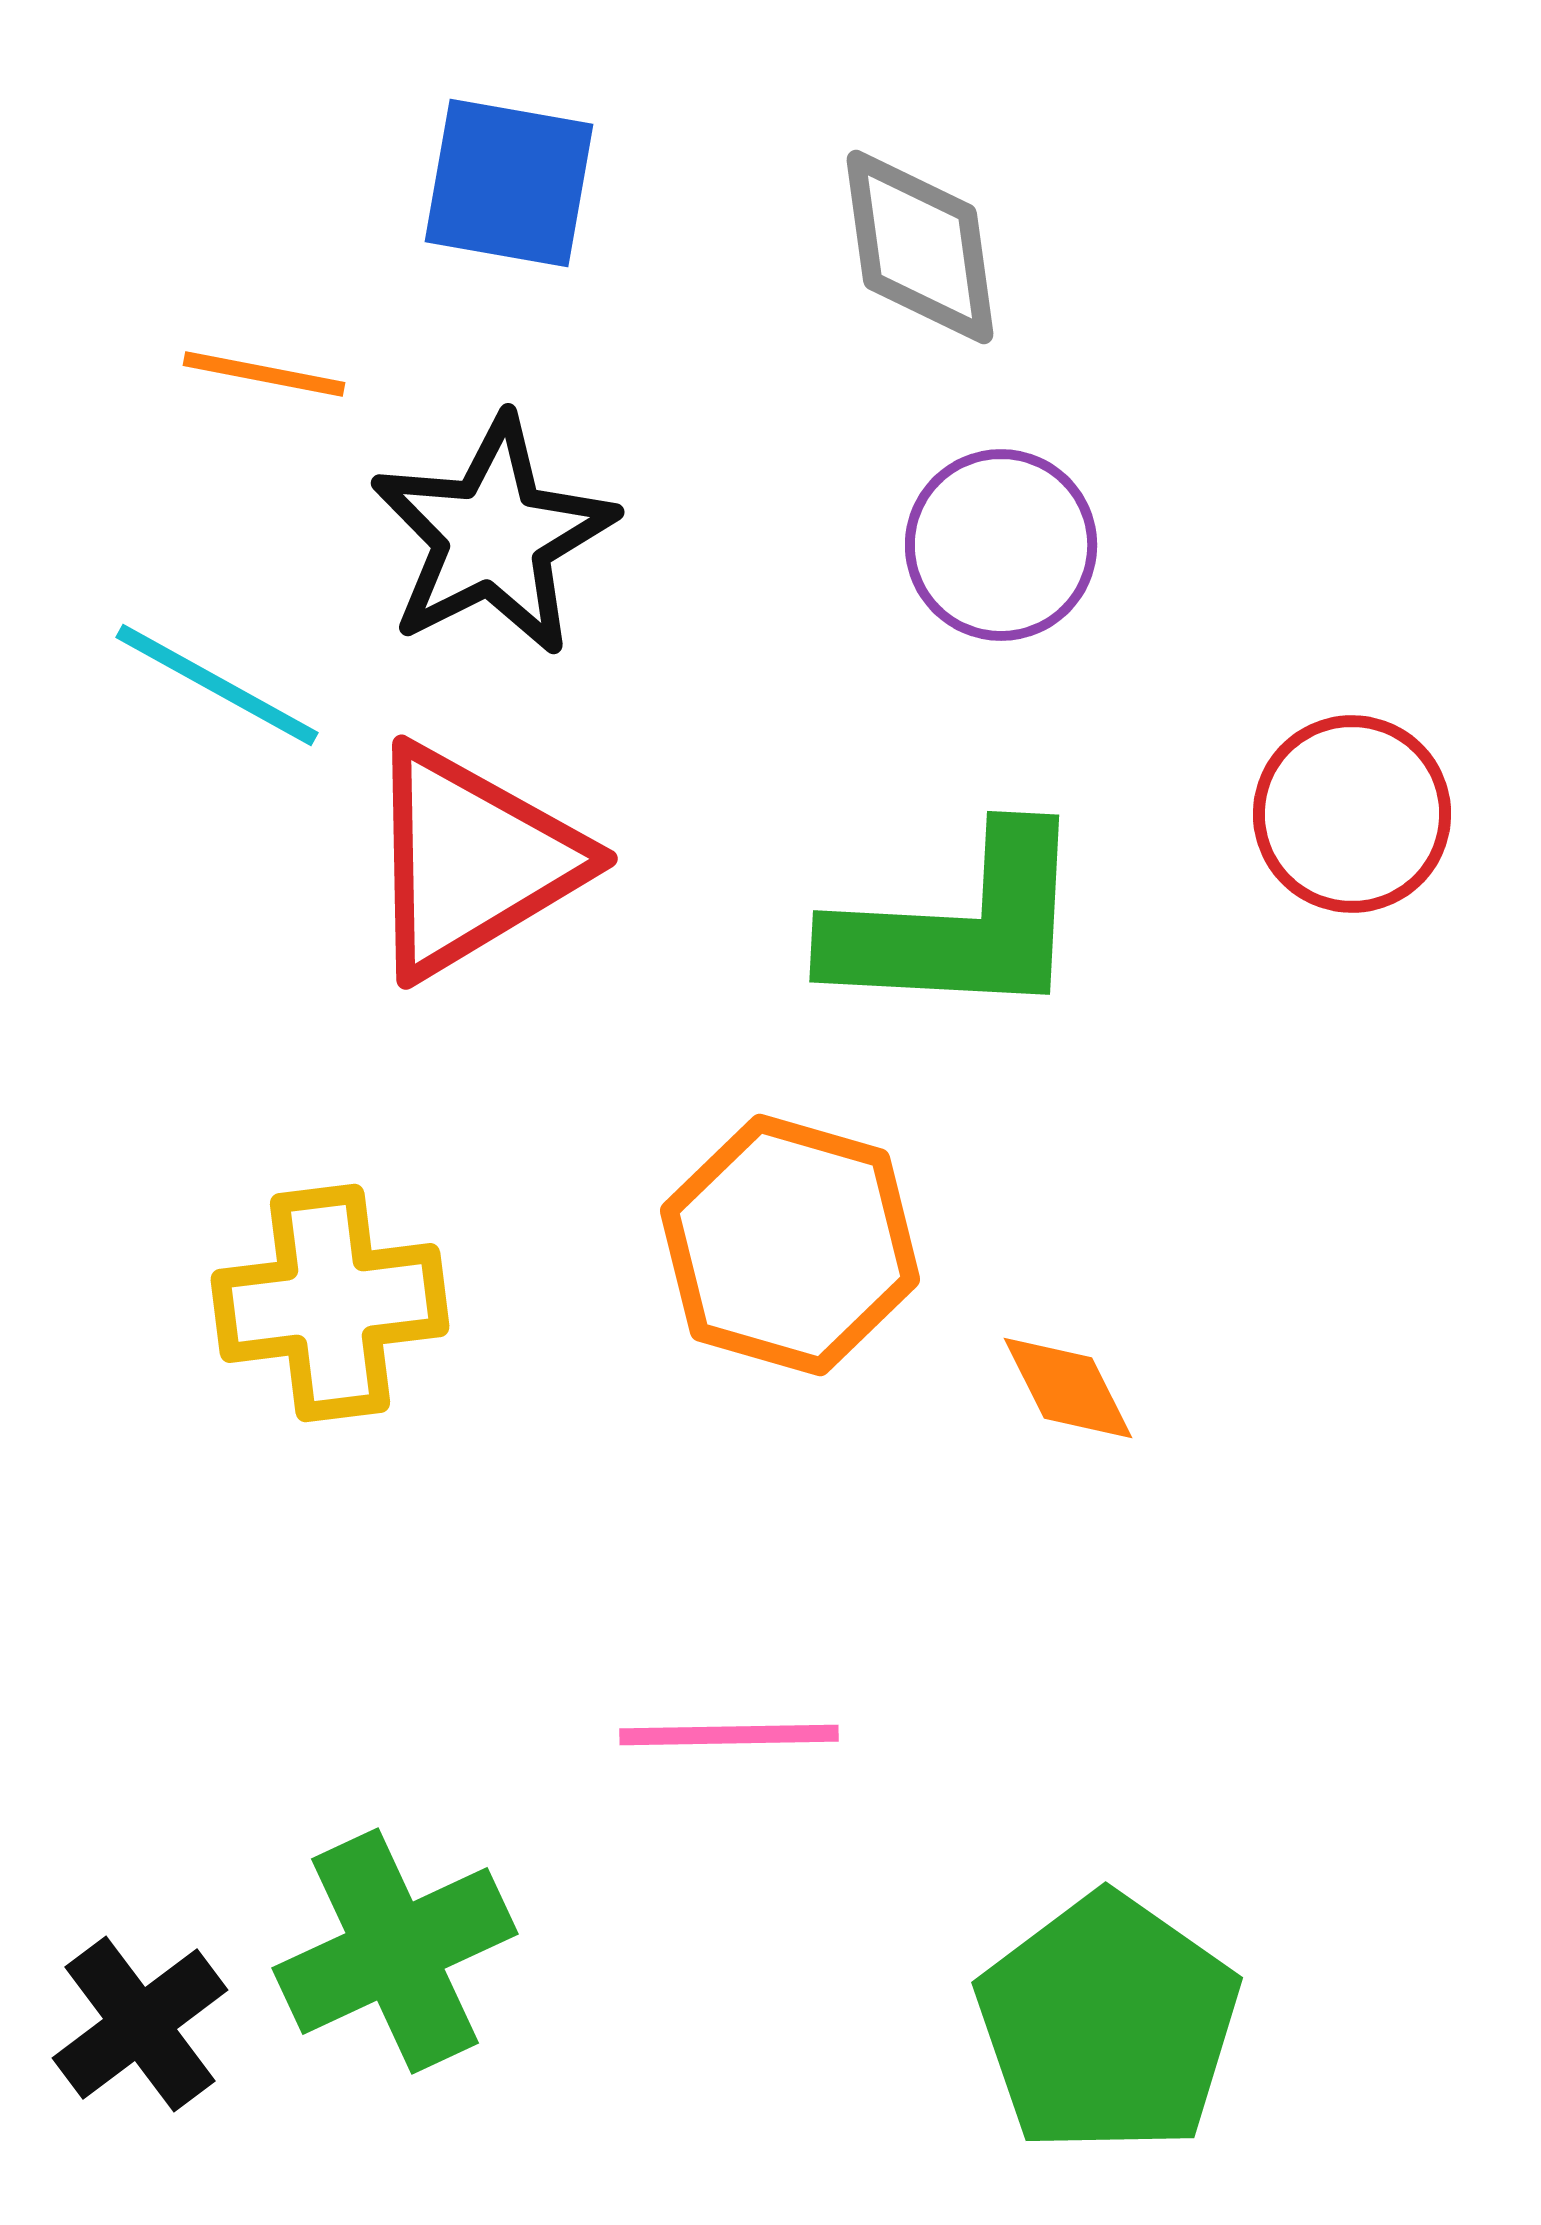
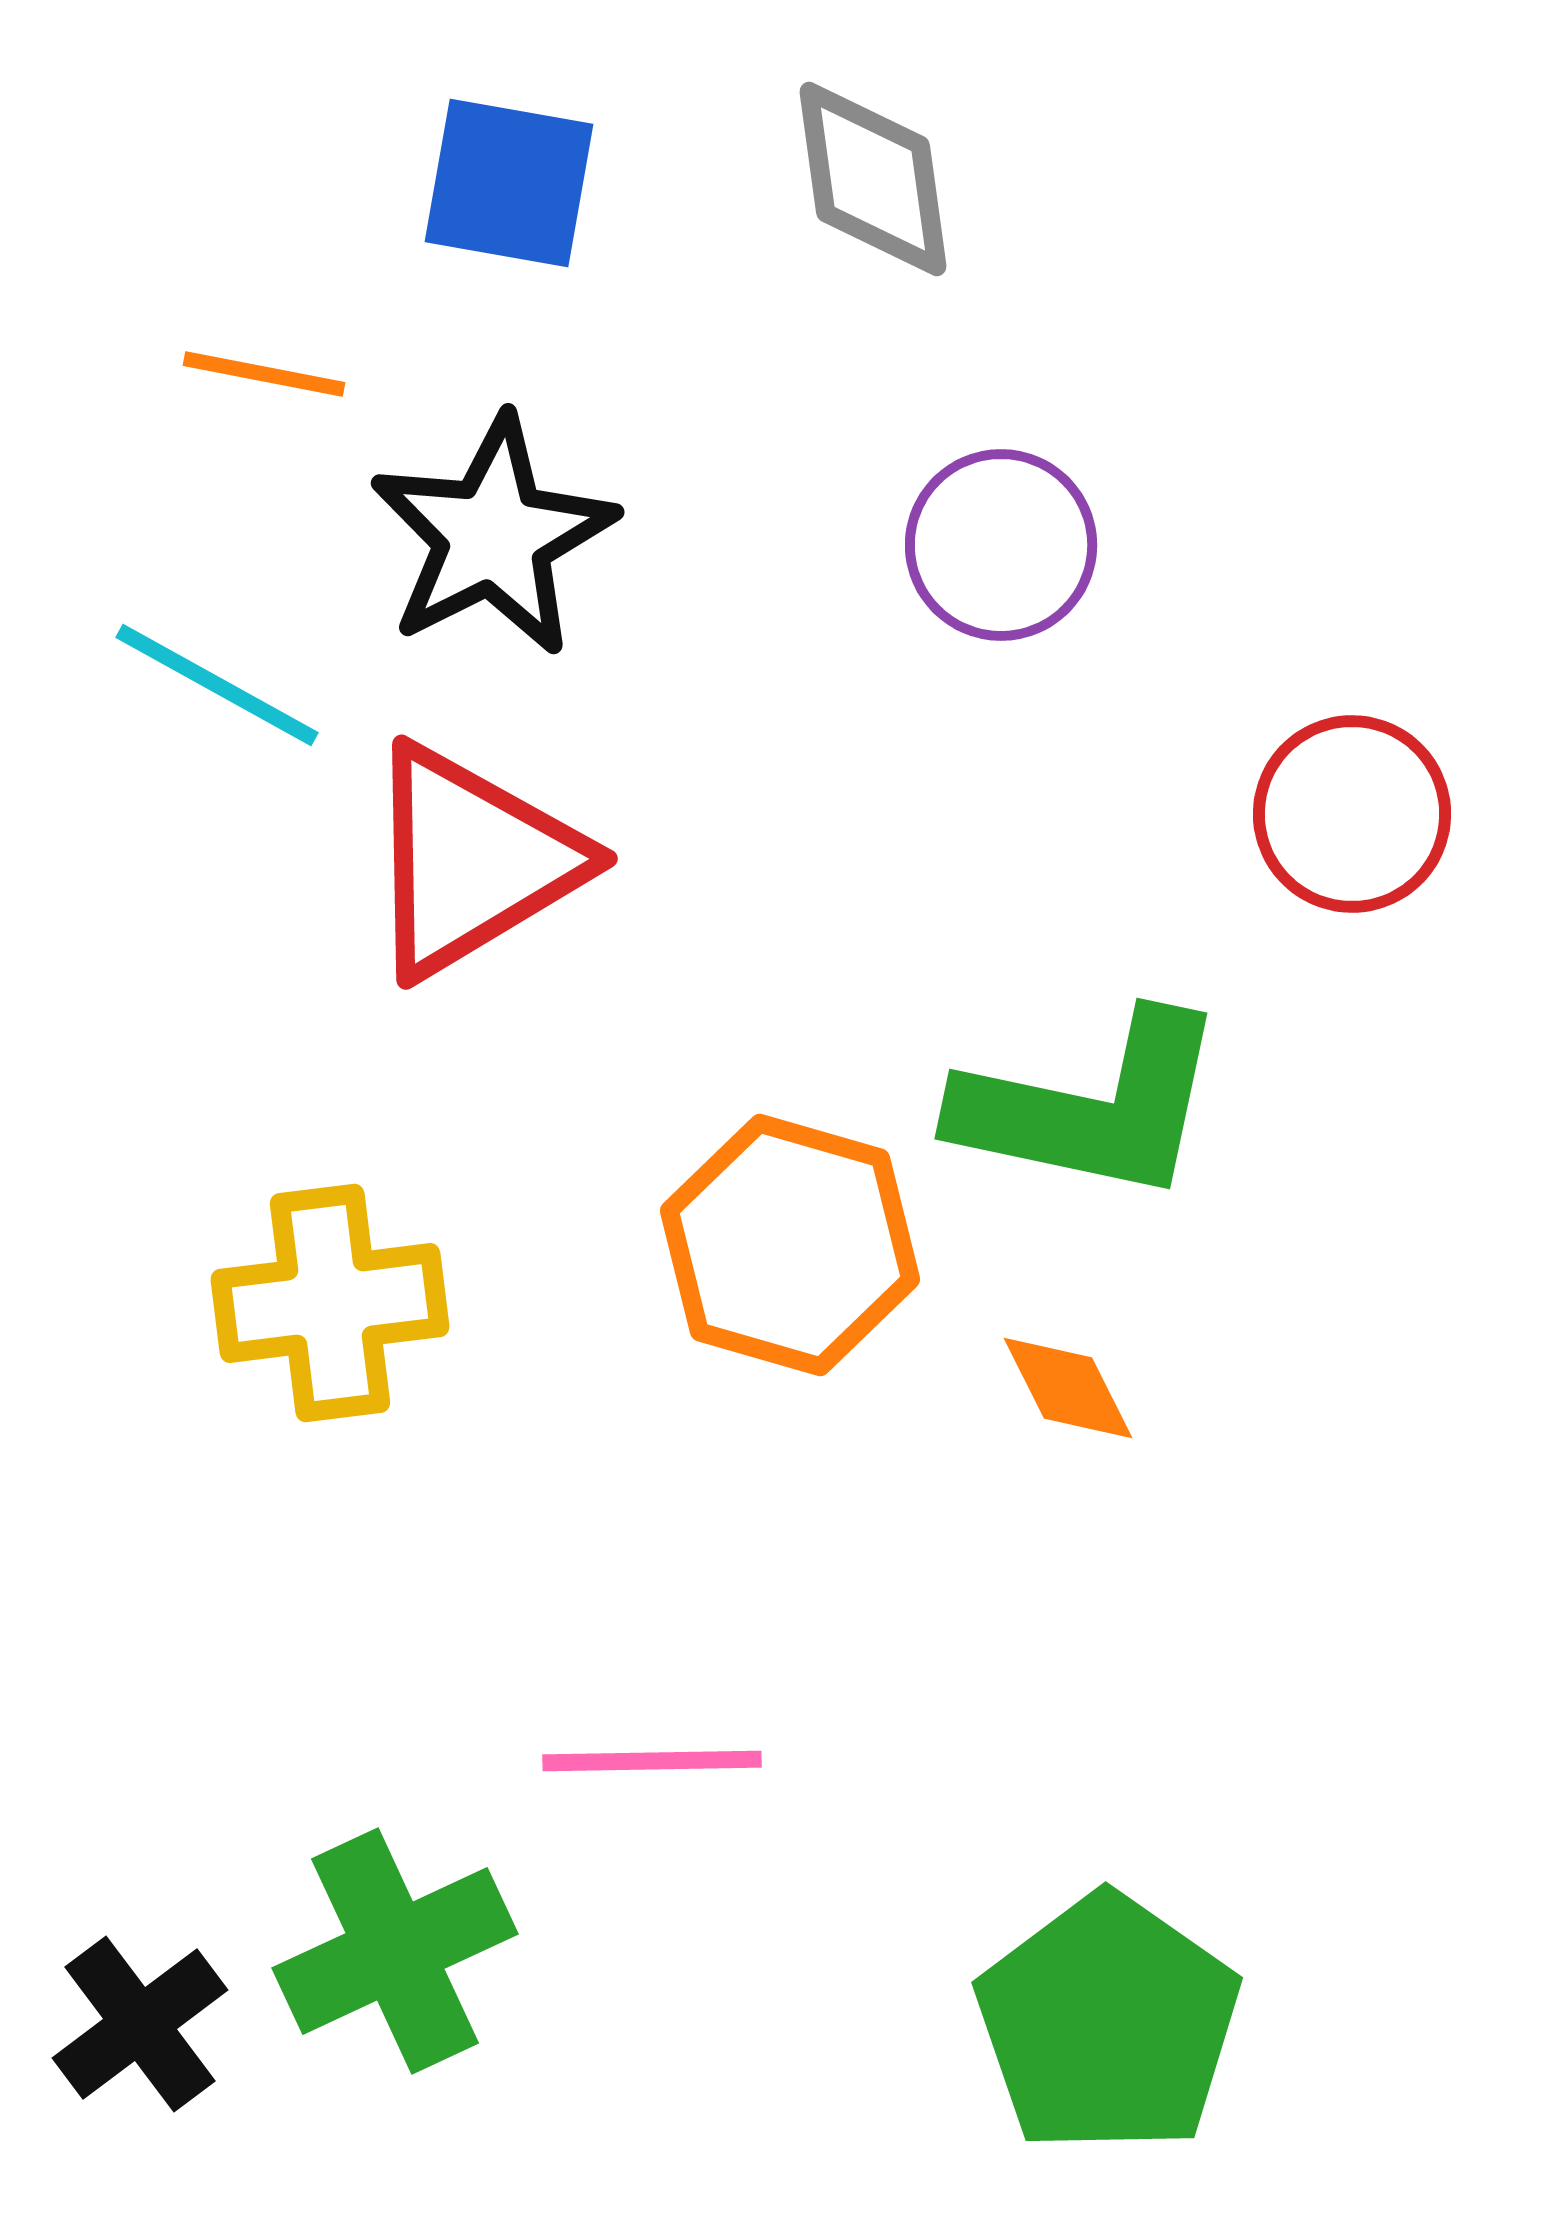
gray diamond: moved 47 px left, 68 px up
green L-shape: moved 132 px right, 181 px down; rotated 9 degrees clockwise
pink line: moved 77 px left, 26 px down
